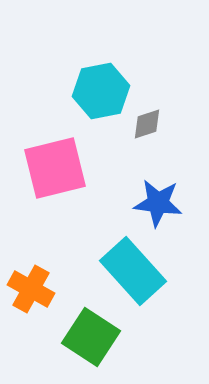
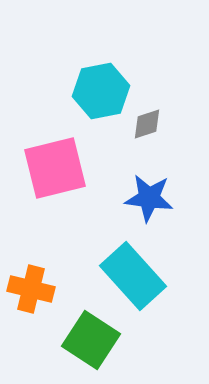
blue star: moved 9 px left, 5 px up
cyan rectangle: moved 5 px down
orange cross: rotated 15 degrees counterclockwise
green square: moved 3 px down
